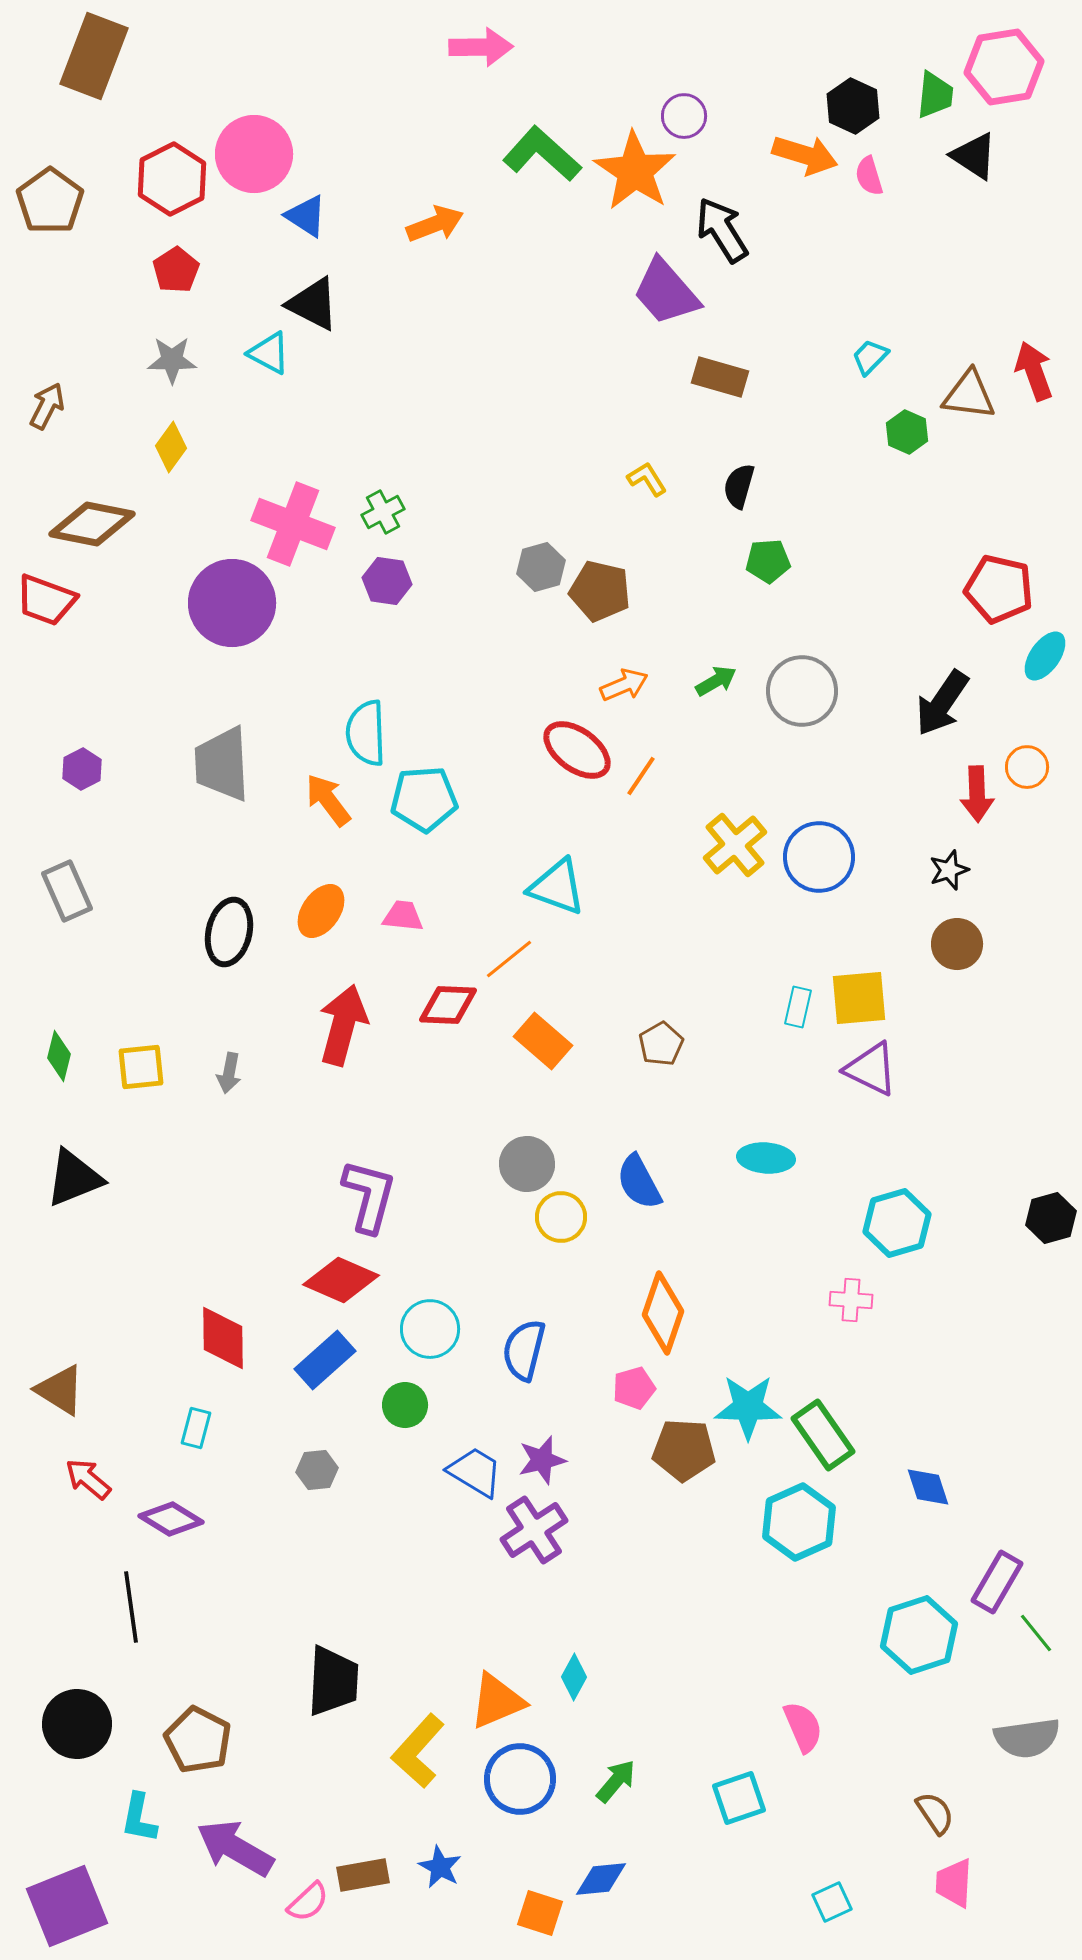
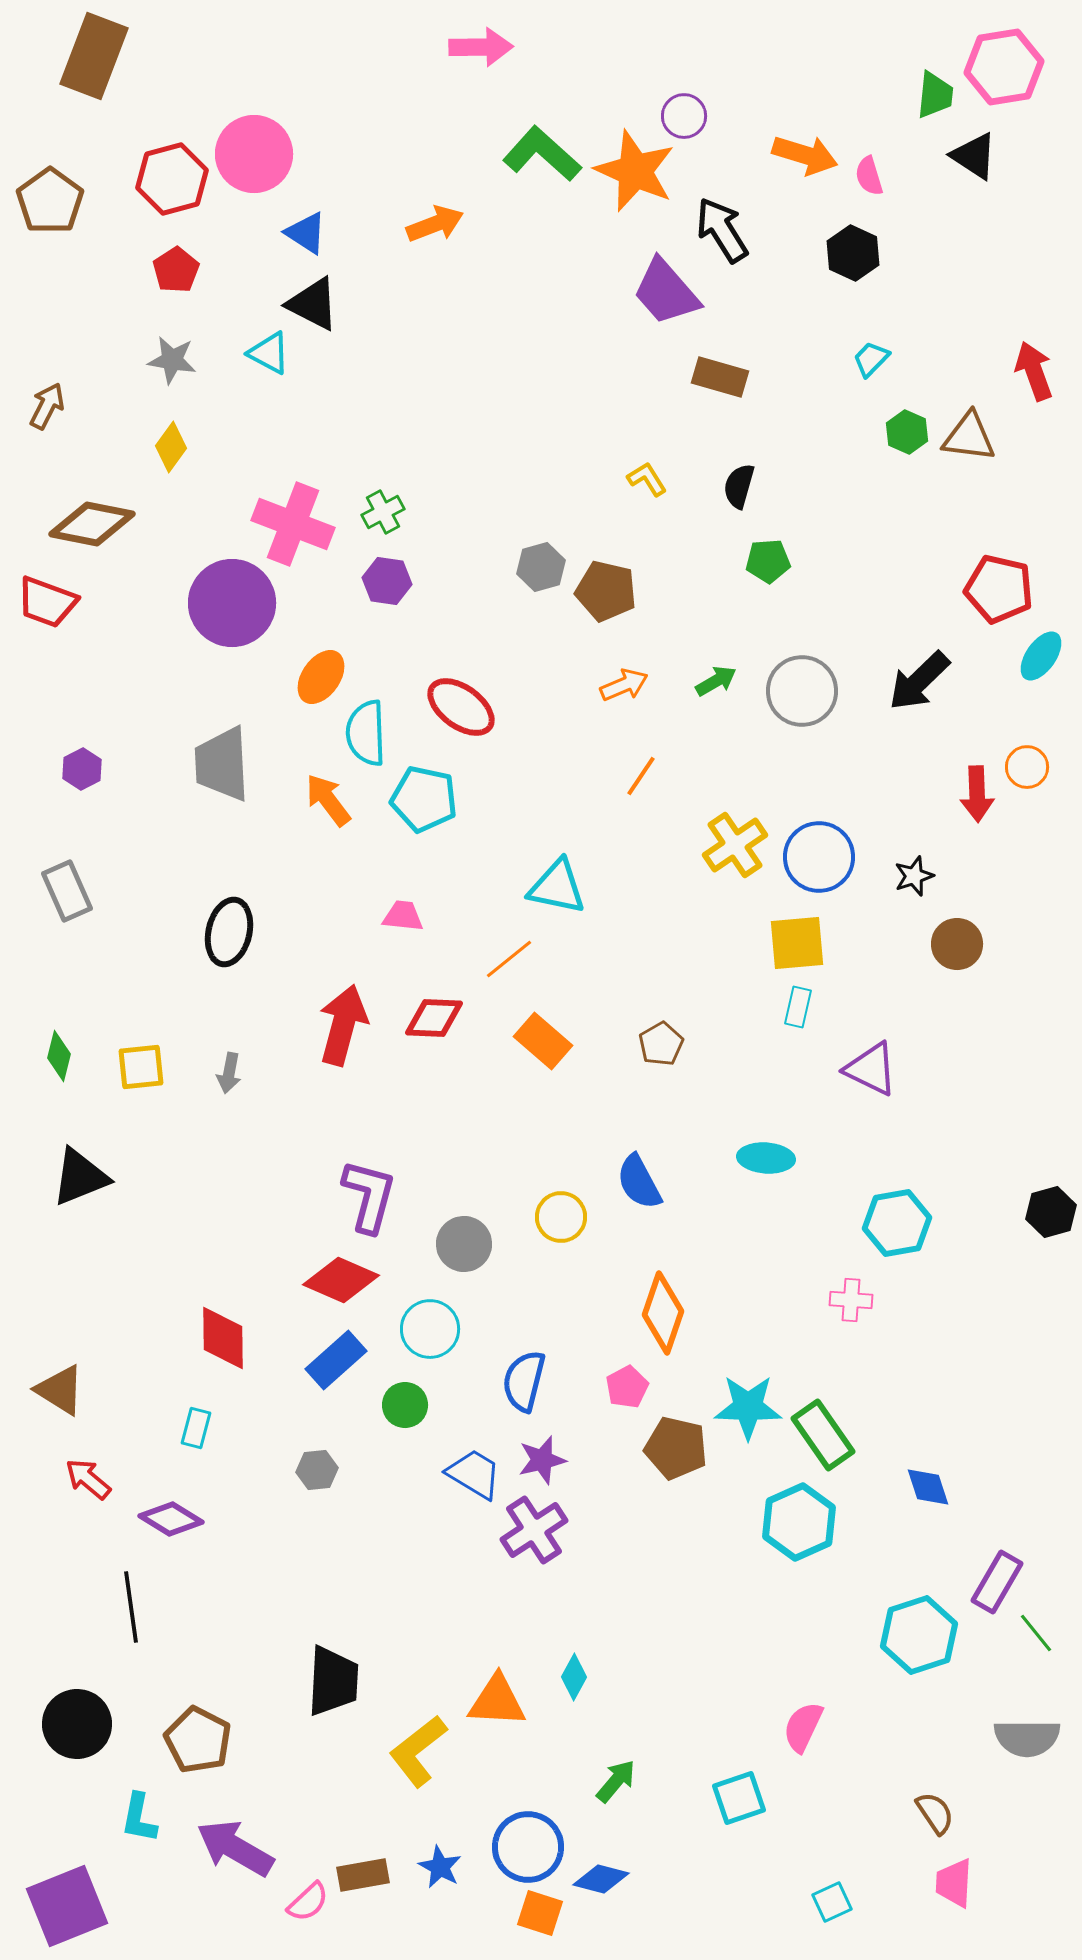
black hexagon at (853, 106): moved 147 px down
orange star at (635, 171): rotated 10 degrees counterclockwise
red hexagon at (172, 179): rotated 12 degrees clockwise
blue triangle at (306, 216): moved 17 px down
cyan trapezoid at (870, 357): moved 1 px right, 2 px down
gray star at (172, 360): rotated 9 degrees clockwise
brown triangle at (969, 395): moved 42 px down
brown pentagon at (600, 591): moved 6 px right
red trapezoid at (46, 600): moved 1 px right, 2 px down
cyan ellipse at (1045, 656): moved 4 px left
black arrow at (942, 703): moved 23 px left, 22 px up; rotated 12 degrees clockwise
red ellipse at (577, 750): moved 116 px left, 43 px up
cyan pentagon at (424, 799): rotated 16 degrees clockwise
yellow cross at (735, 845): rotated 6 degrees clockwise
black star at (949, 870): moved 35 px left, 6 px down
cyan triangle at (557, 887): rotated 8 degrees counterclockwise
orange ellipse at (321, 911): moved 234 px up
yellow square at (859, 998): moved 62 px left, 55 px up
red diamond at (448, 1005): moved 14 px left, 13 px down
gray circle at (527, 1164): moved 63 px left, 80 px down
black triangle at (74, 1178): moved 6 px right, 1 px up
black hexagon at (1051, 1218): moved 6 px up
cyan hexagon at (897, 1223): rotated 6 degrees clockwise
blue semicircle at (524, 1350): moved 31 px down
blue rectangle at (325, 1360): moved 11 px right
pink pentagon at (634, 1388): moved 7 px left, 1 px up; rotated 12 degrees counterclockwise
brown pentagon at (684, 1450): moved 8 px left, 2 px up; rotated 10 degrees clockwise
blue trapezoid at (475, 1472): moved 1 px left, 2 px down
orange triangle at (497, 1701): rotated 26 degrees clockwise
pink semicircle at (803, 1727): rotated 132 degrees counterclockwise
gray semicircle at (1027, 1738): rotated 8 degrees clockwise
yellow L-shape at (418, 1751): rotated 10 degrees clockwise
blue circle at (520, 1779): moved 8 px right, 68 px down
blue diamond at (601, 1879): rotated 20 degrees clockwise
